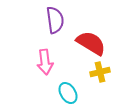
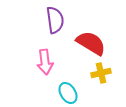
yellow cross: moved 1 px right, 1 px down
